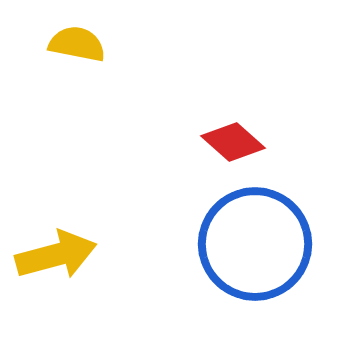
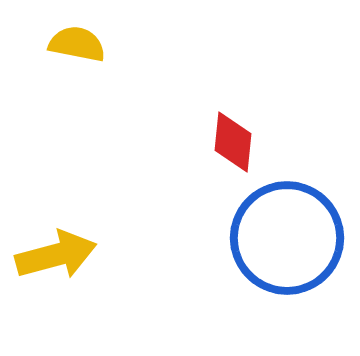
red diamond: rotated 54 degrees clockwise
blue circle: moved 32 px right, 6 px up
